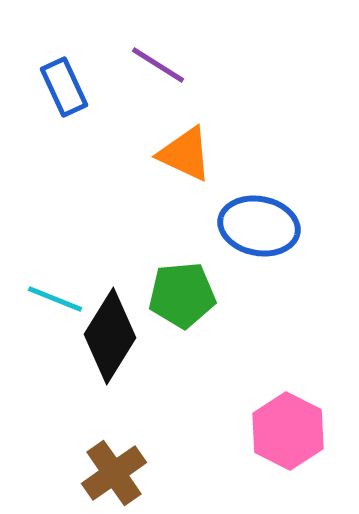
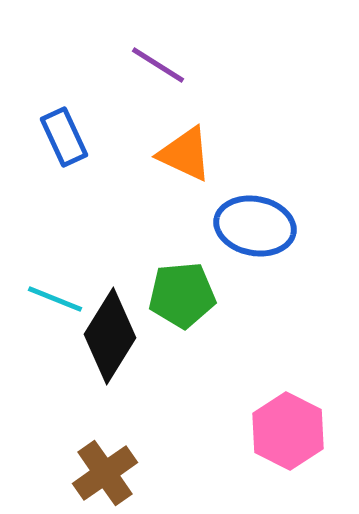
blue rectangle: moved 50 px down
blue ellipse: moved 4 px left
brown cross: moved 9 px left
